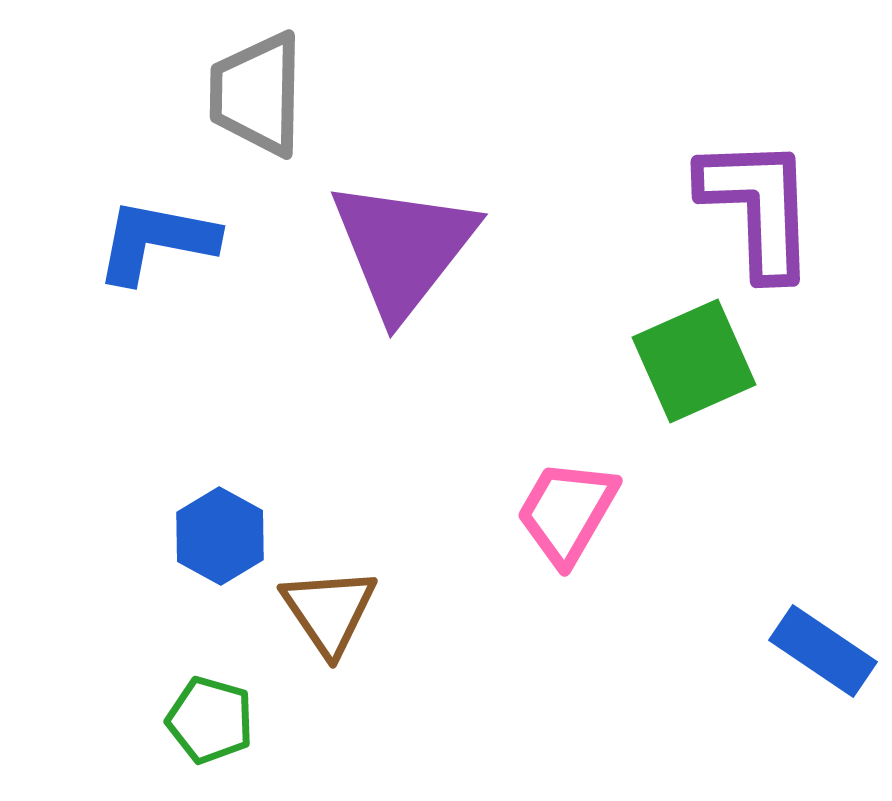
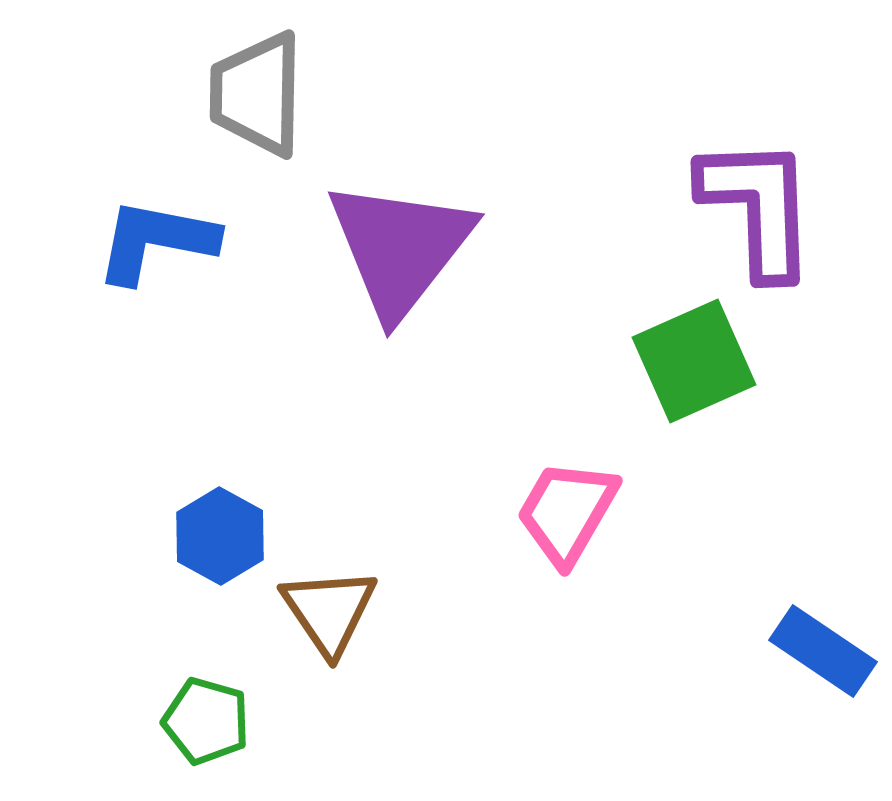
purple triangle: moved 3 px left
green pentagon: moved 4 px left, 1 px down
